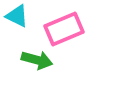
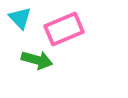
cyan triangle: moved 3 px right, 2 px down; rotated 20 degrees clockwise
